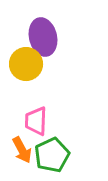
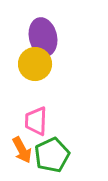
yellow circle: moved 9 px right
